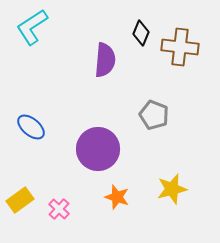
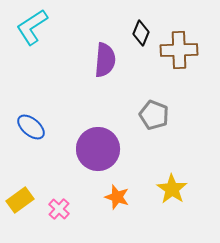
brown cross: moved 1 px left, 3 px down; rotated 9 degrees counterclockwise
yellow star: rotated 24 degrees counterclockwise
